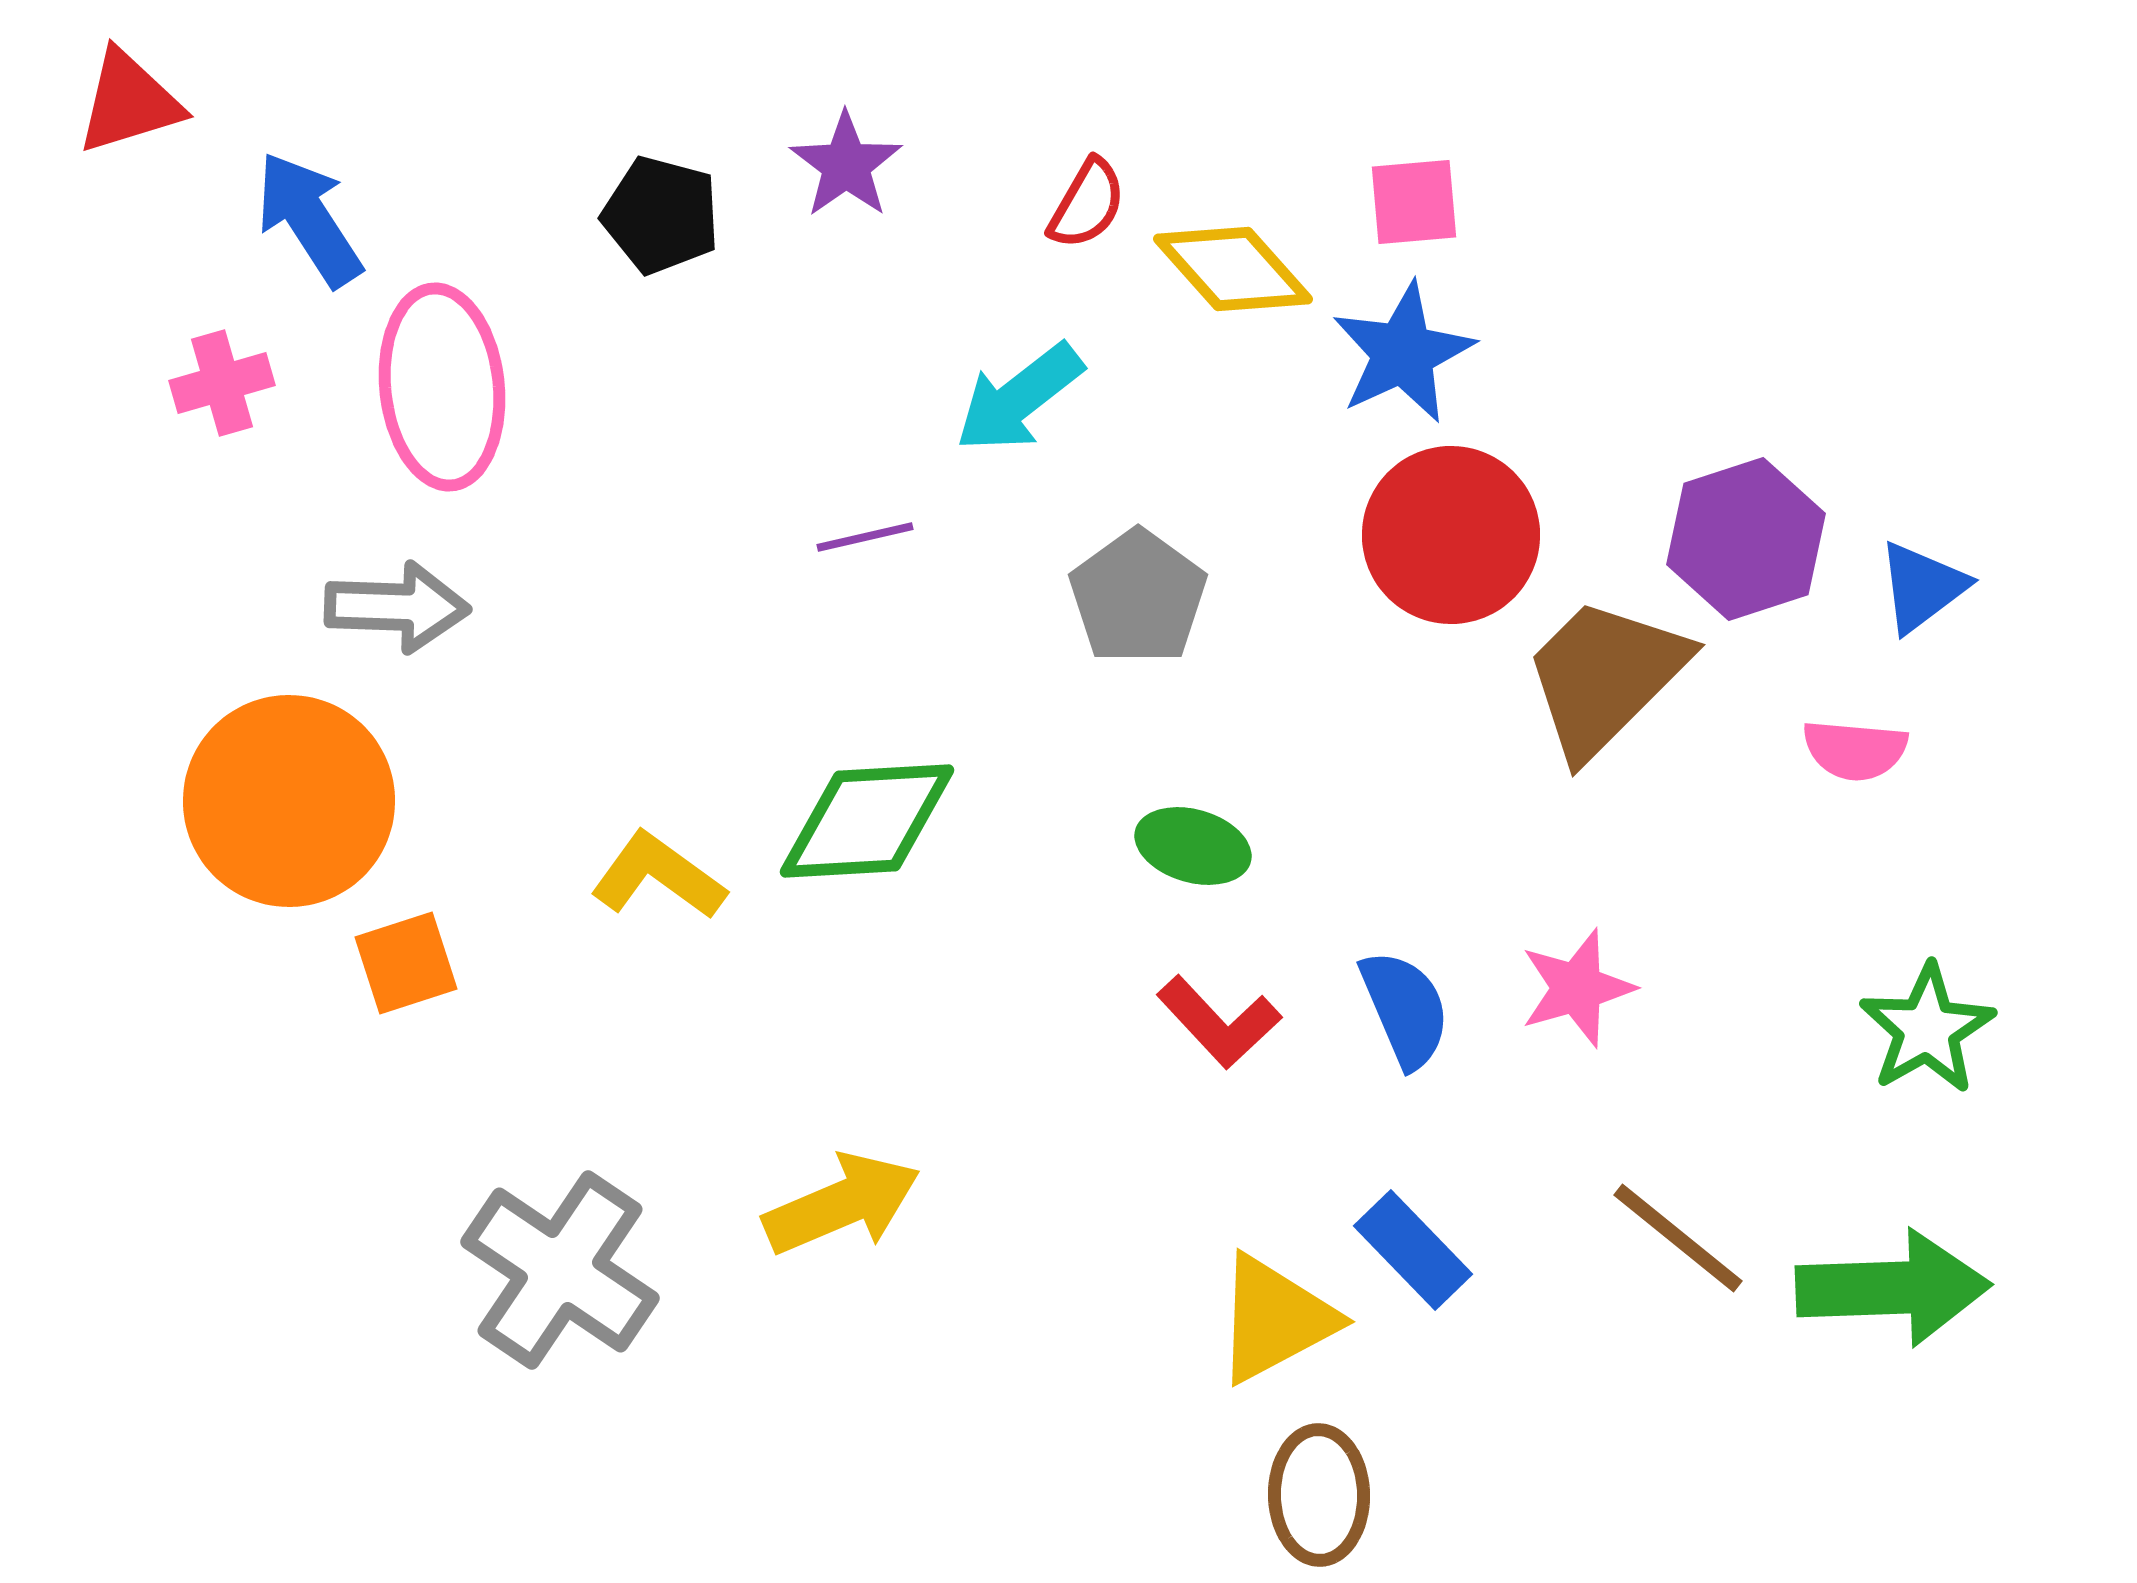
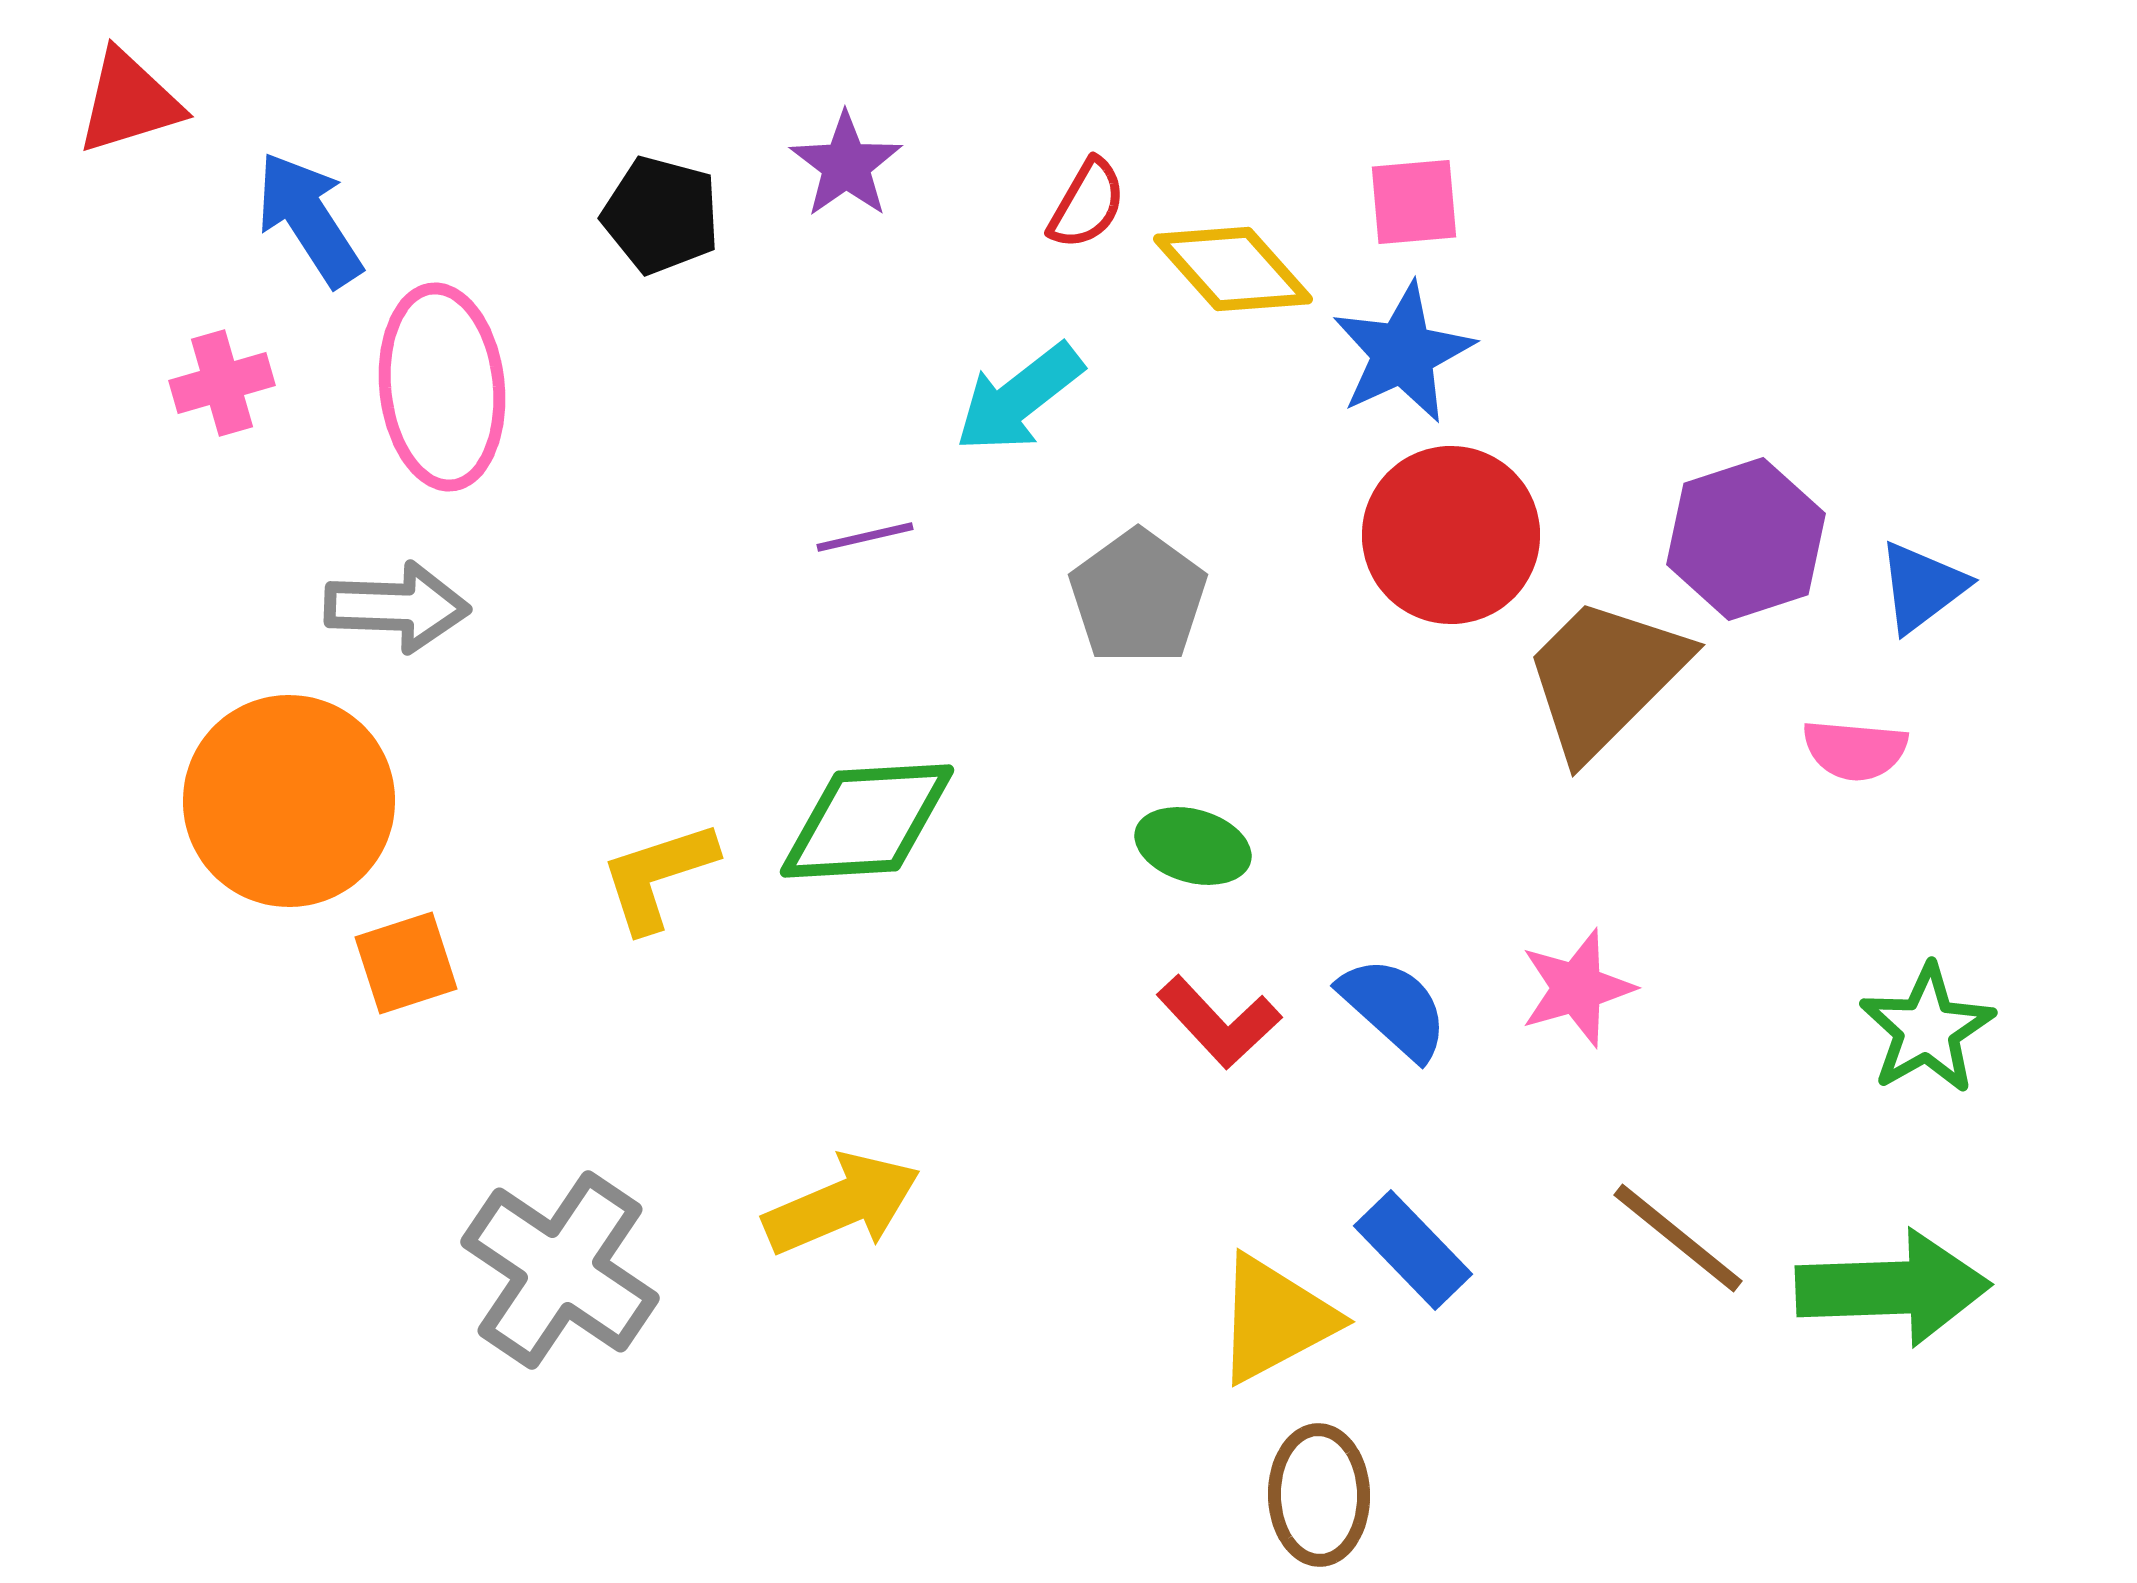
yellow L-shape: rotated 54 degrees counterclockwise
blue semicircle: moved 11 px left, 1 px up; rotated 25 degrees counterclockwise
